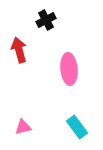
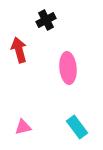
pink ellipse: moved 1 px left, 1 px up
